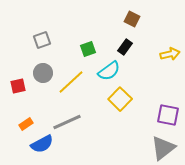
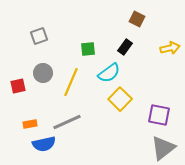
brown square: moved 5 px right
gray square: moved 3 px left, 4 px up
green square: rotated 14 degrees clockwise
yellow arrow: moved 6 px up
cyan semicircle: moved 2 px down
yellow line: rotated 24 degrees counterclockwise
purple square: moved 9 px left
orange rectangle: moved 4 px right; rotated 24 degrees clockwise
blue semicircle: moved 2 px right; rotated 15 degrees clockwise
